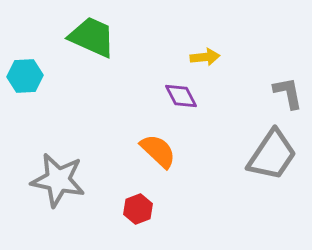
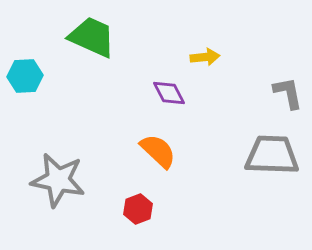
purple diamond: moved 12 px left, 3 px up
gray trapezoid: rotated 122 degrees counterclockwise
